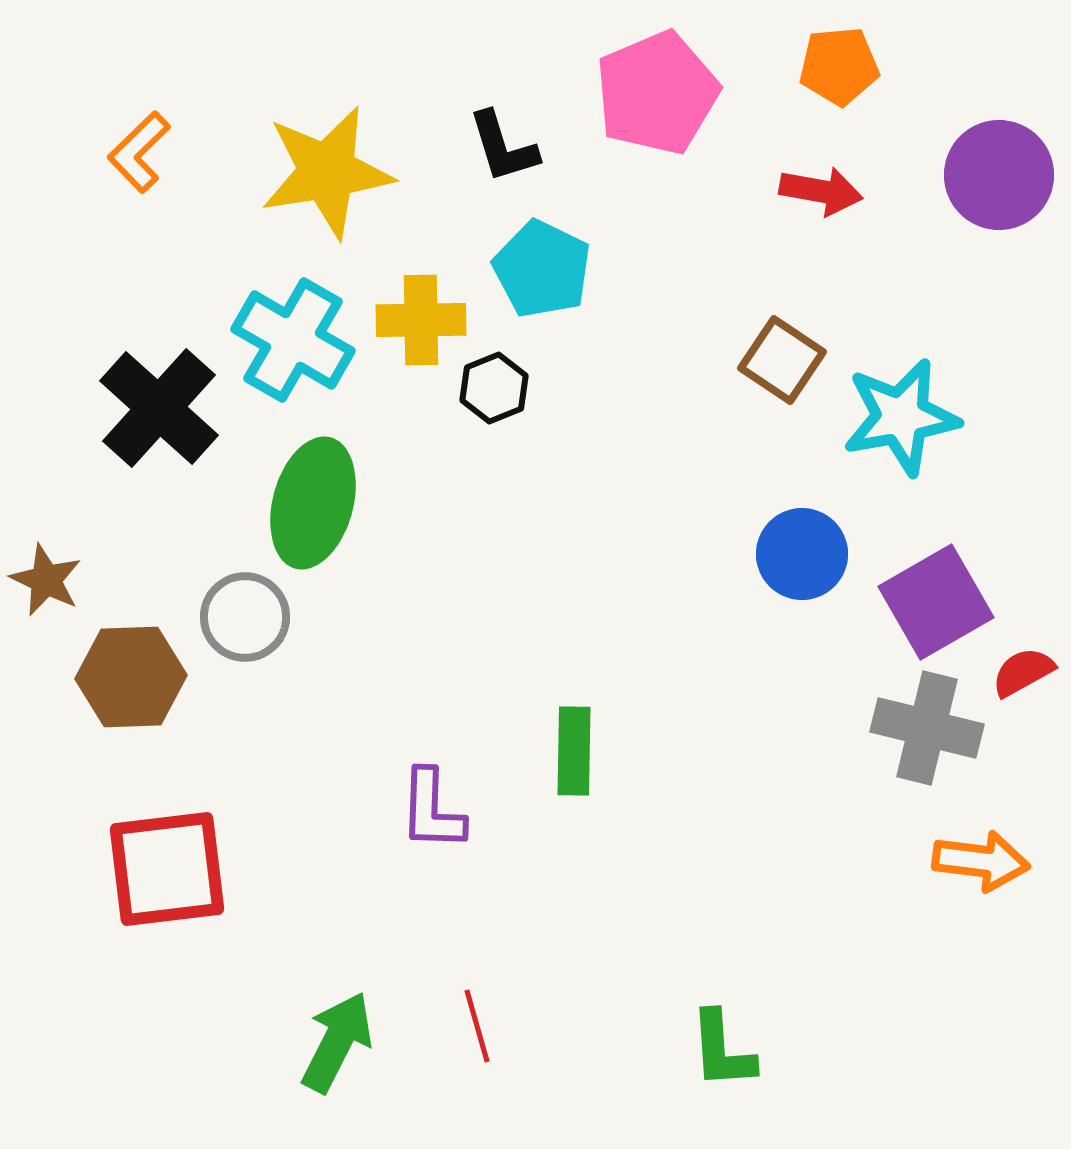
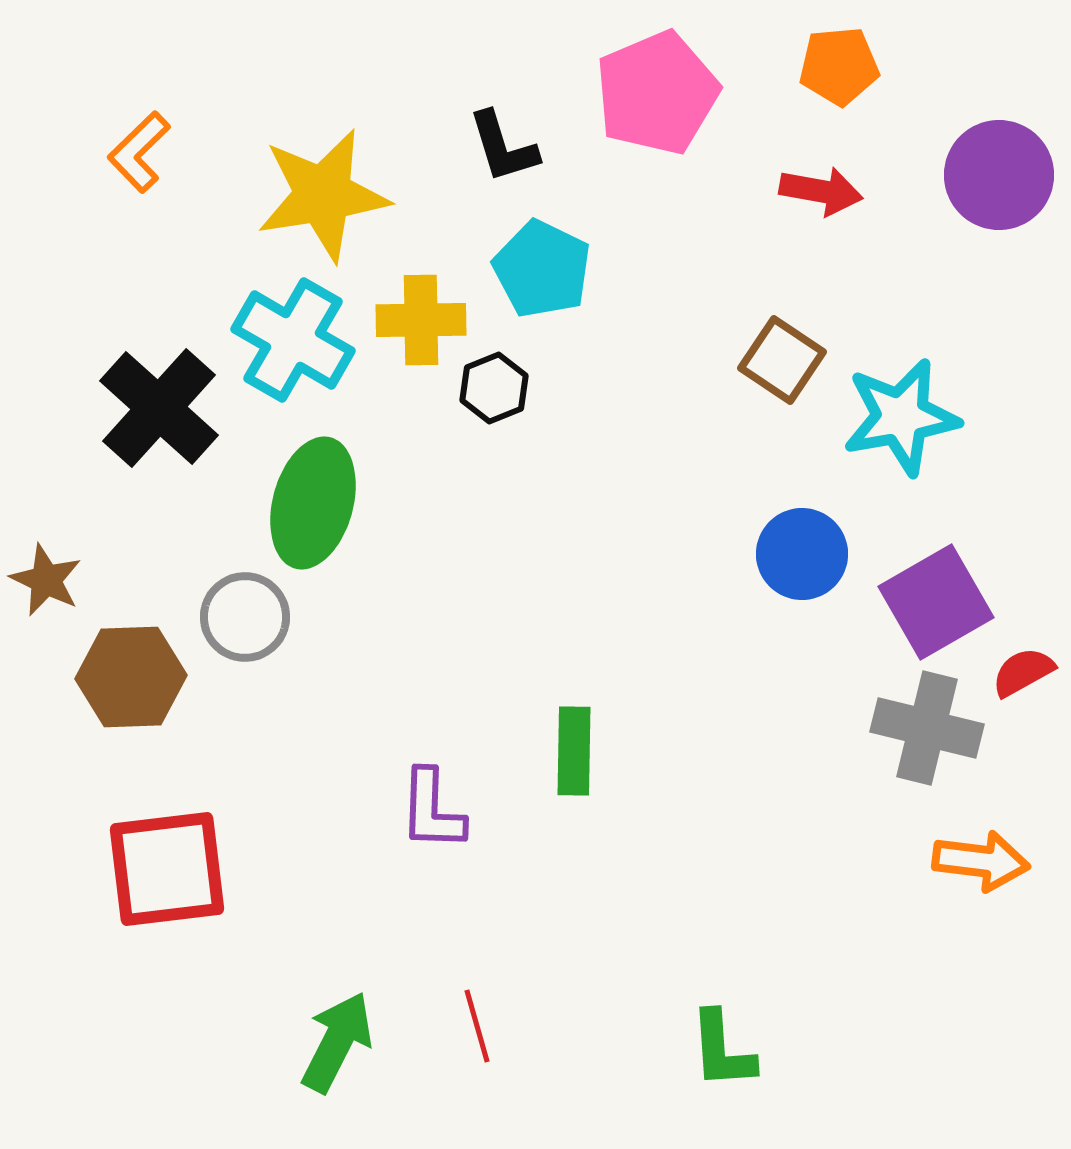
yellow star: moved 4 px left, 23 px down
